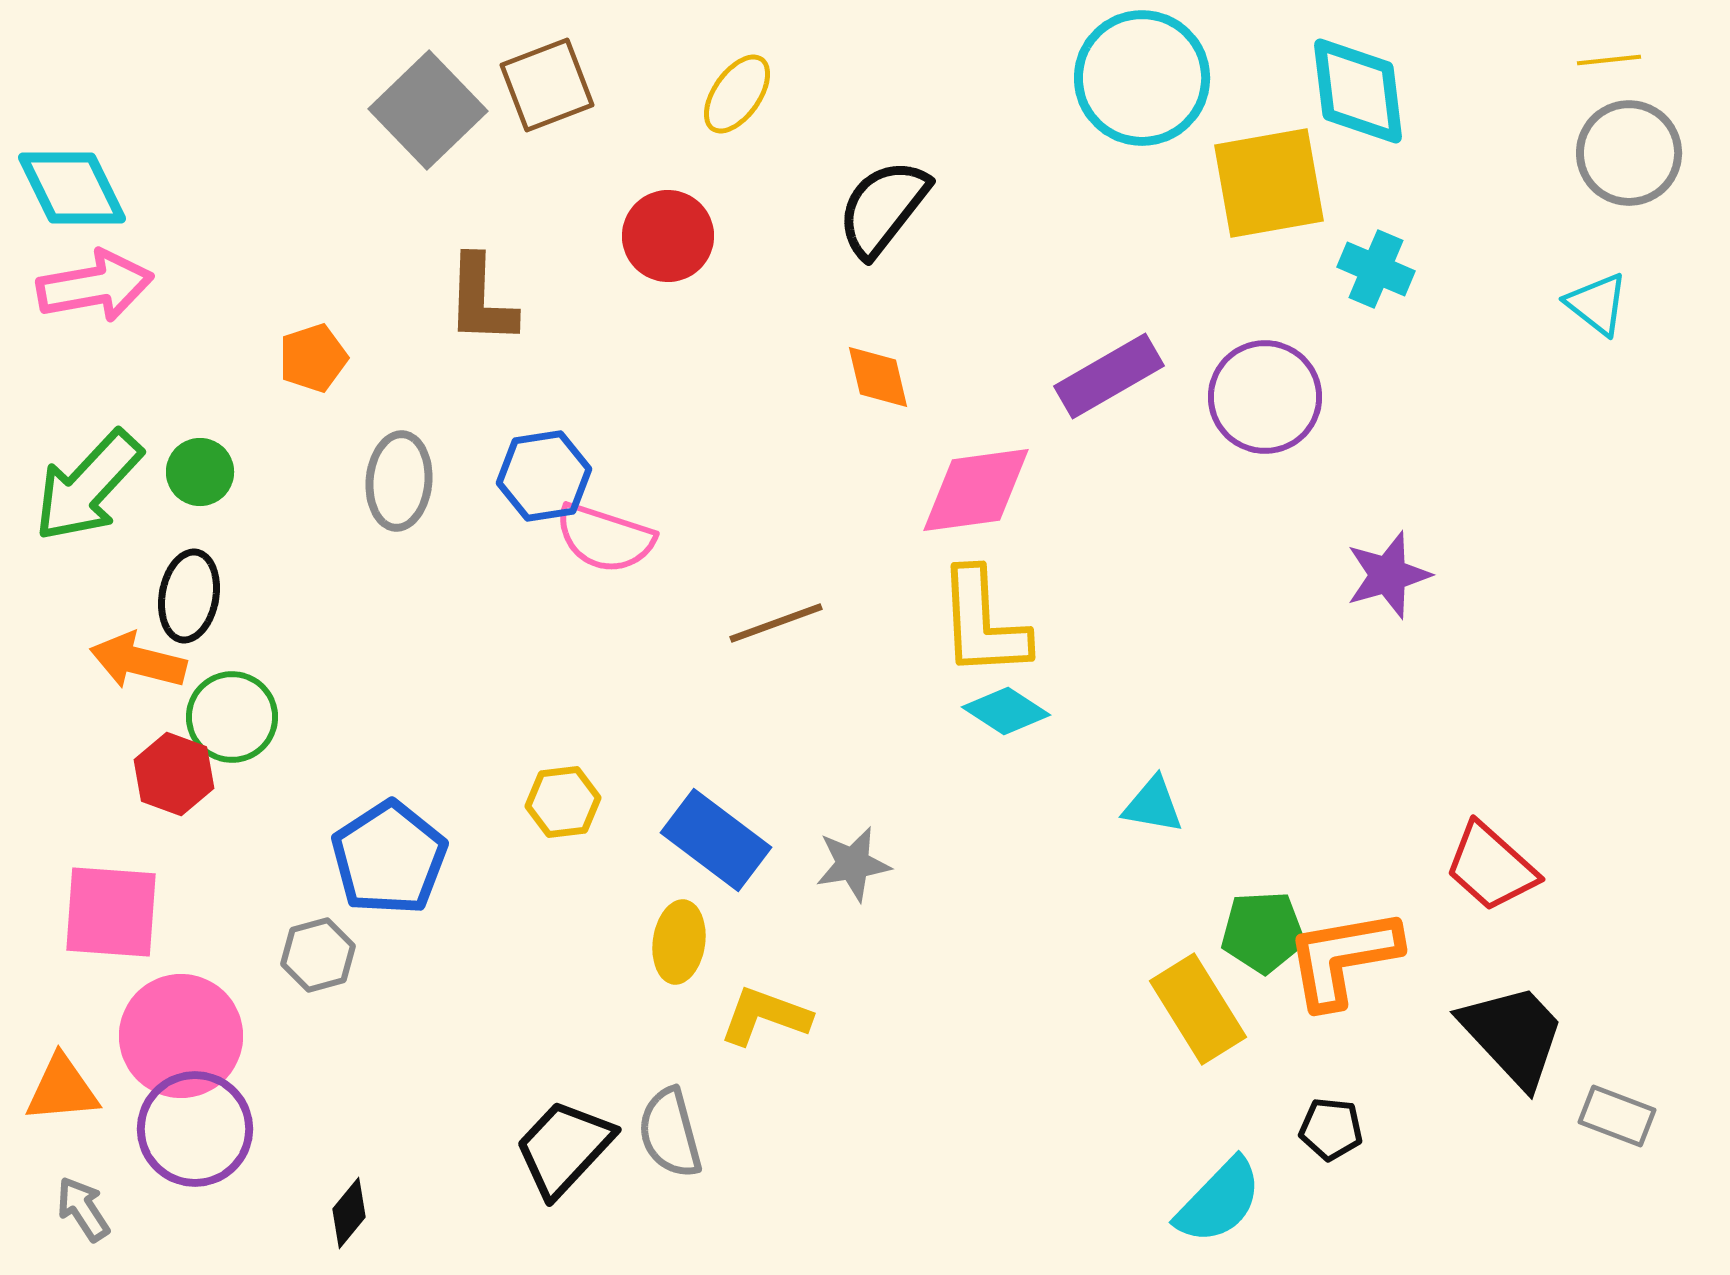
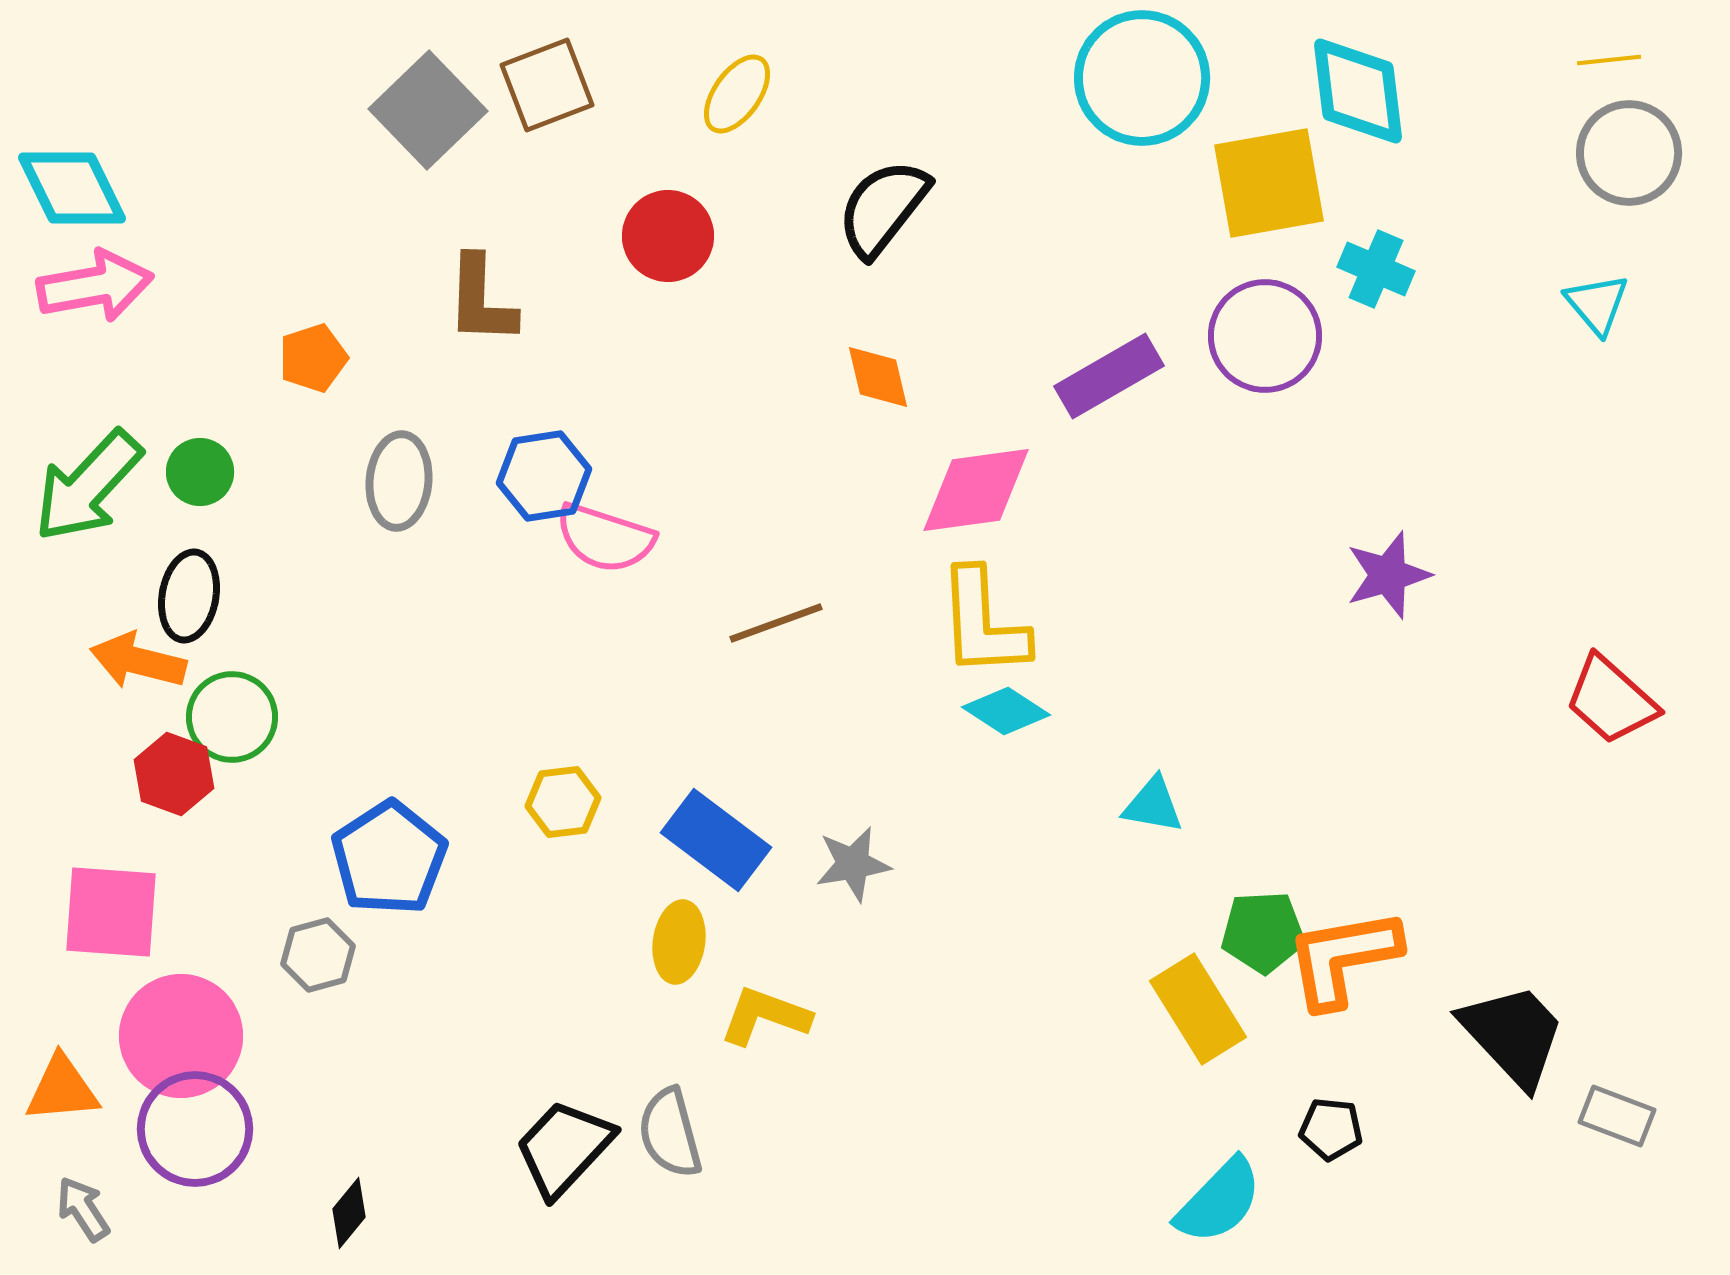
cyan triangle at (1597, 304): rotated 12 degrees clockwise
purple circle at (1265, 397): moved 61 px up
red trapezoid at (1491, 867): moved 120 px right, 167 px up
